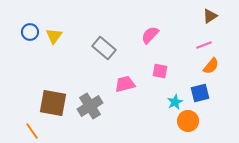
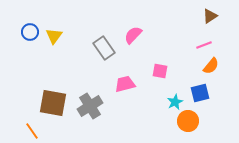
pink semicircle: moved 17 px left
gray rectangle: rotated 15 degrees clockwise
